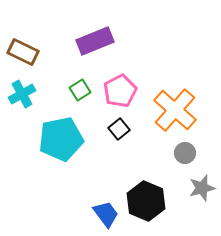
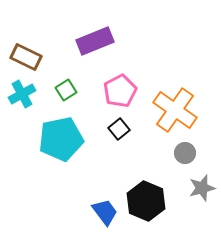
brown rectangle: moved 3 px right, 5 px down
green square: moved 14 px left
orange cross: rotated 6 degrees counterclockwise
blue trapezoid: moved 1 px left, 2 px up
